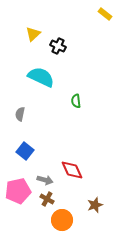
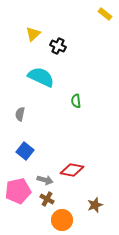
red diamond: rotated 55 degrees counterclockwise
